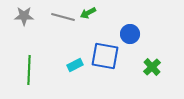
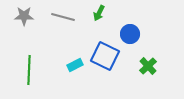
green arrow: moved 11 px right; rotated 35 degrees counterclockwise
blue square: rotated 16 degrees clockwise
green cross: moved 4 px left, 1 px up
